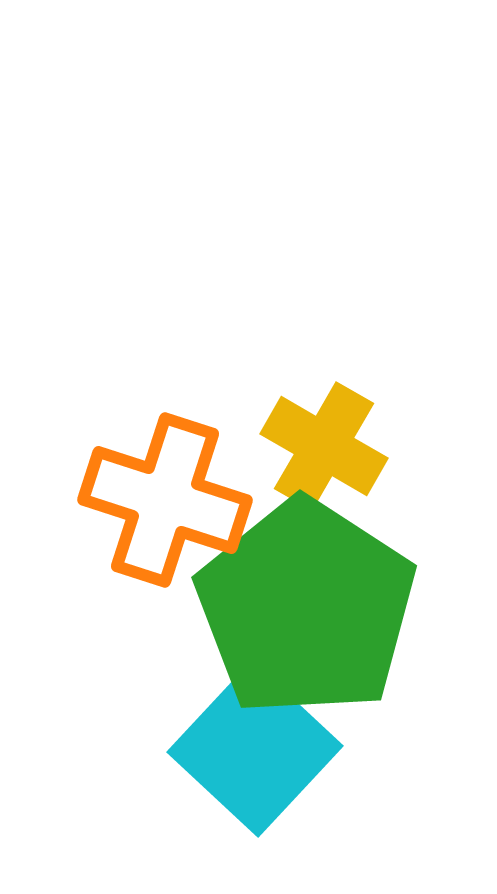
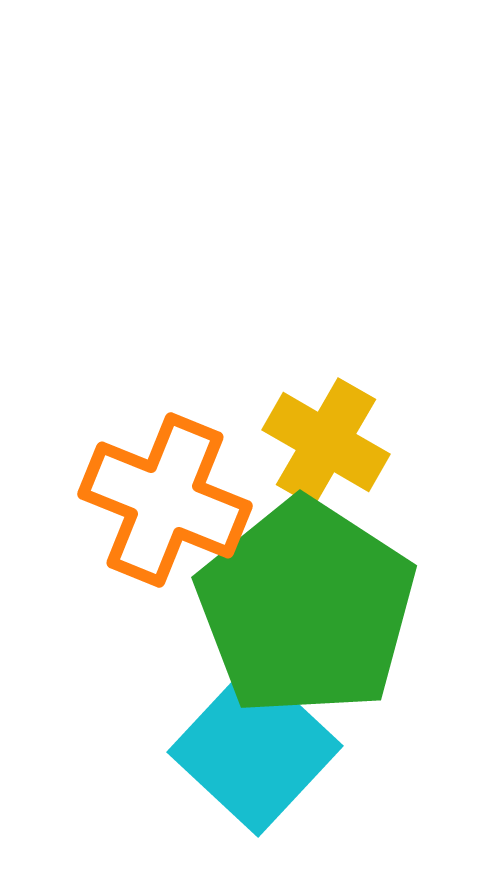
yellow cross: moved 2 px right, 4 px up
orange cross: rotated 4 degrees clockwise
